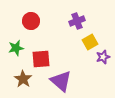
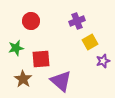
purple star: moved 4 px down
